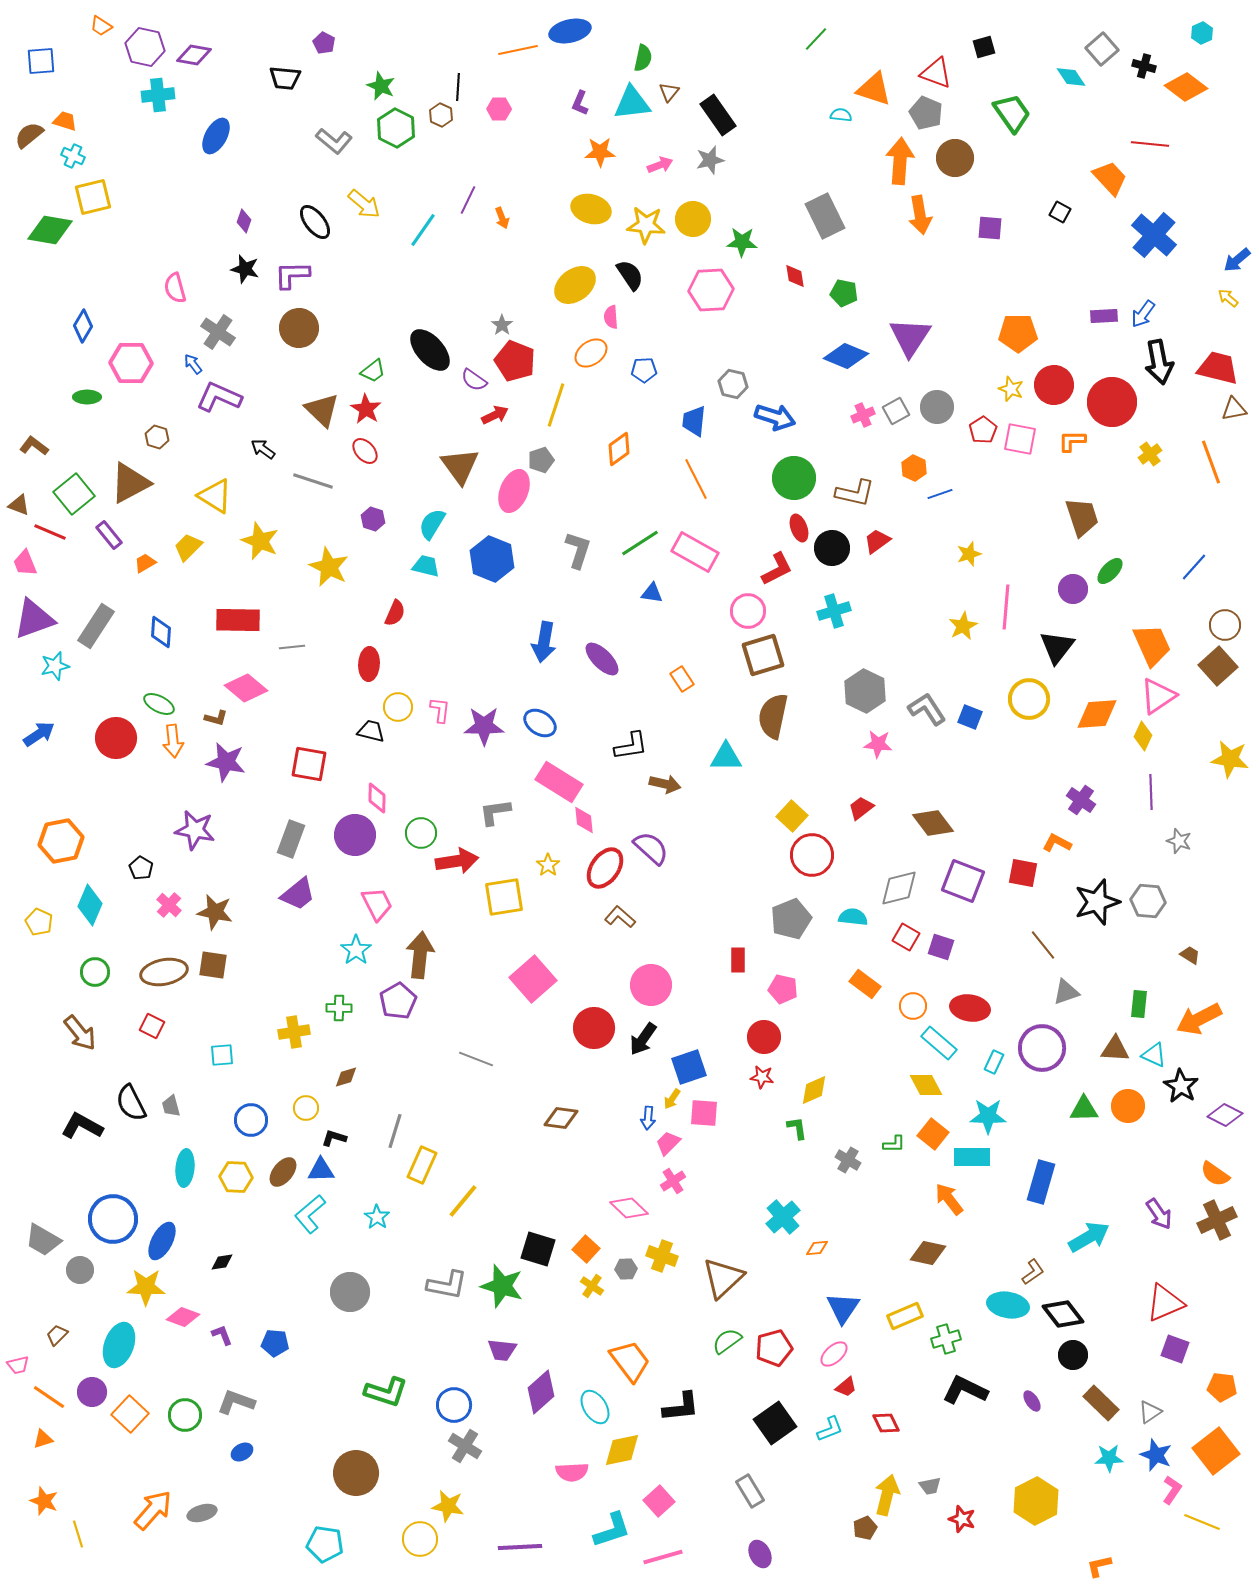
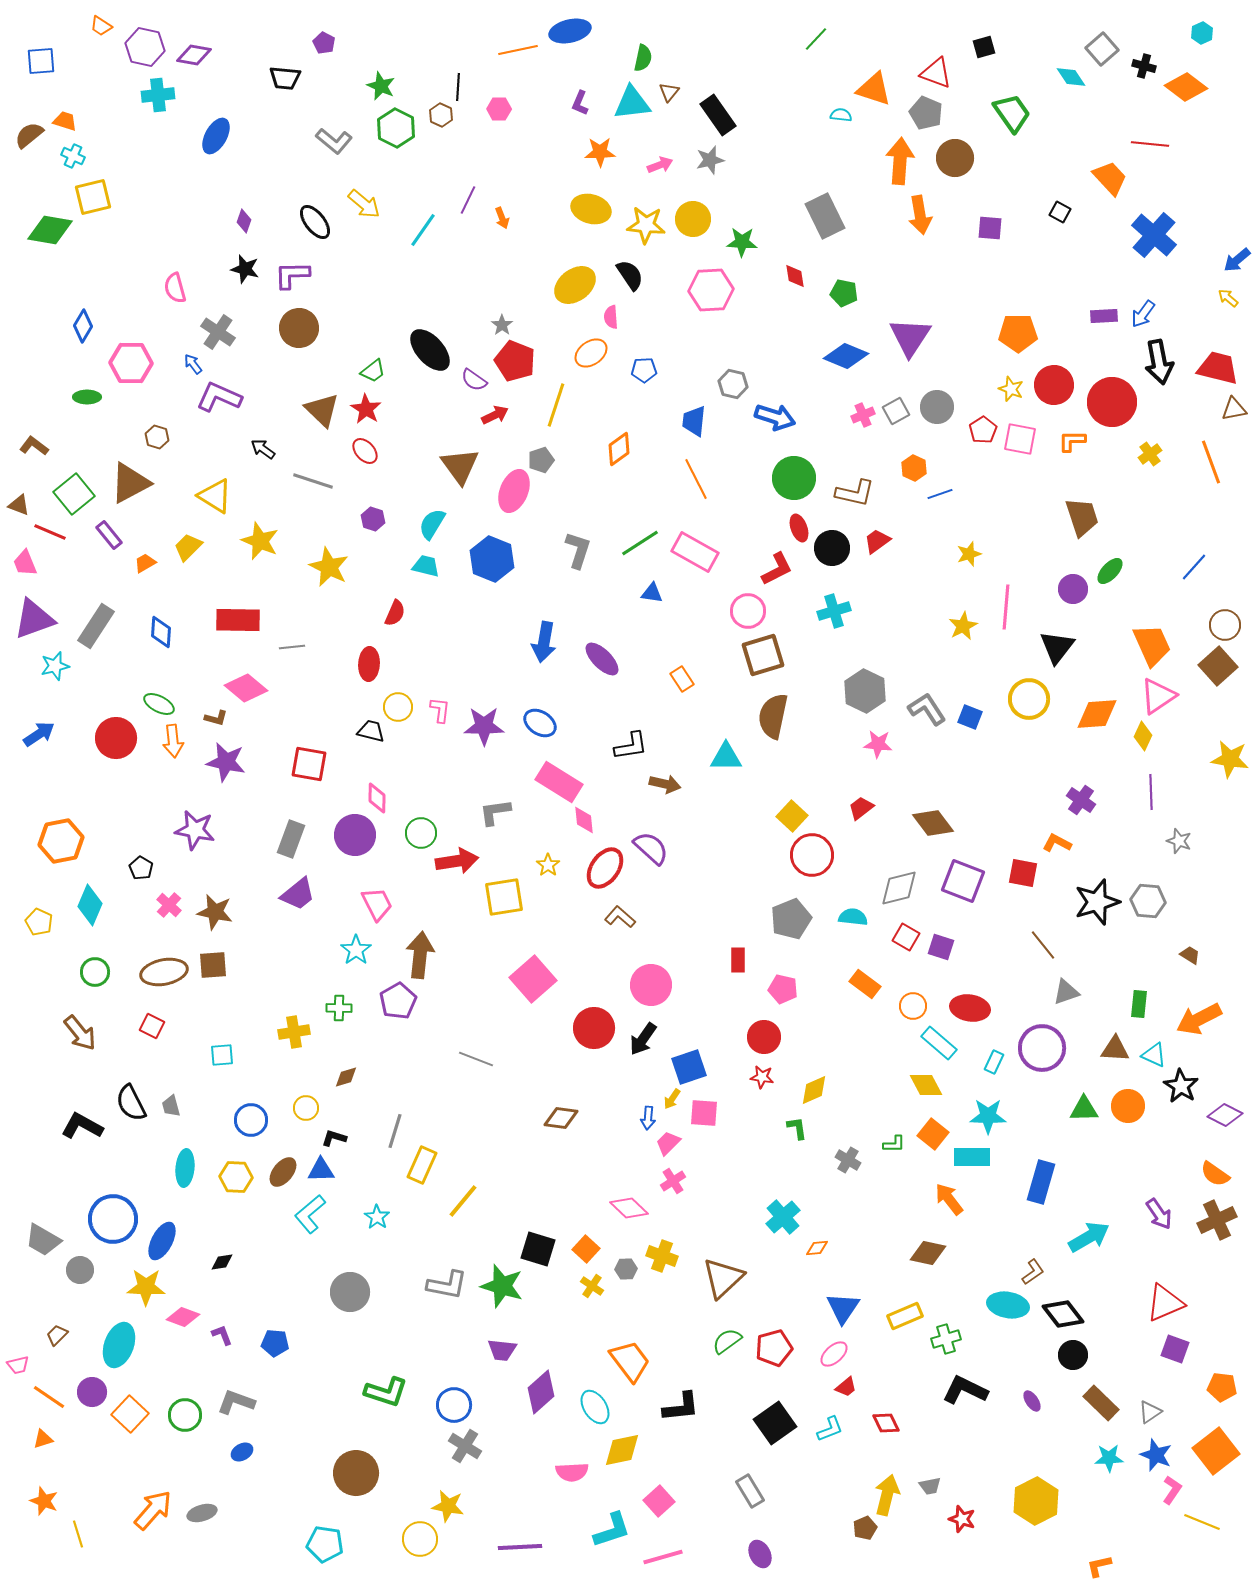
brown square at (213, 965): rotated 12 degrees counterclockwise
